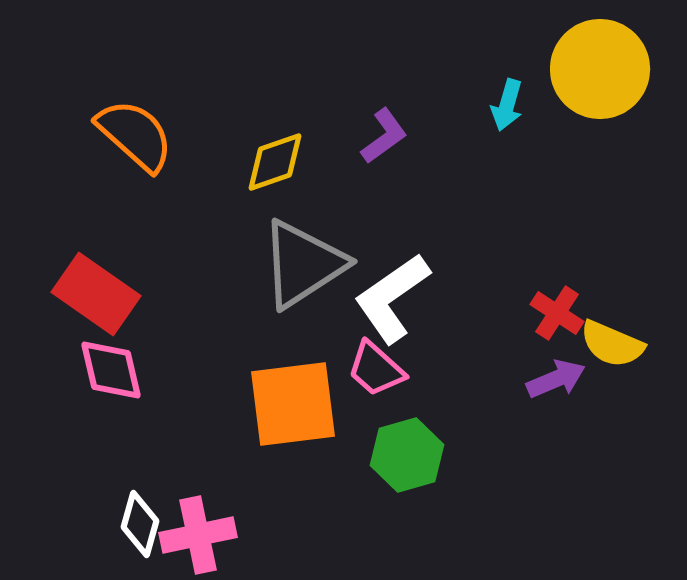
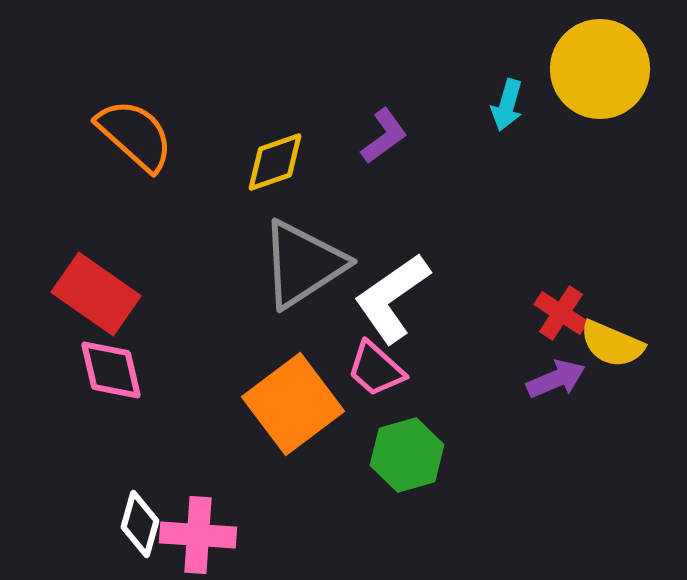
red cross: moved 4 px right
orange square: rotated 30 degrees counterclockwise
pink cross: rotated 16 degrees clockwise
